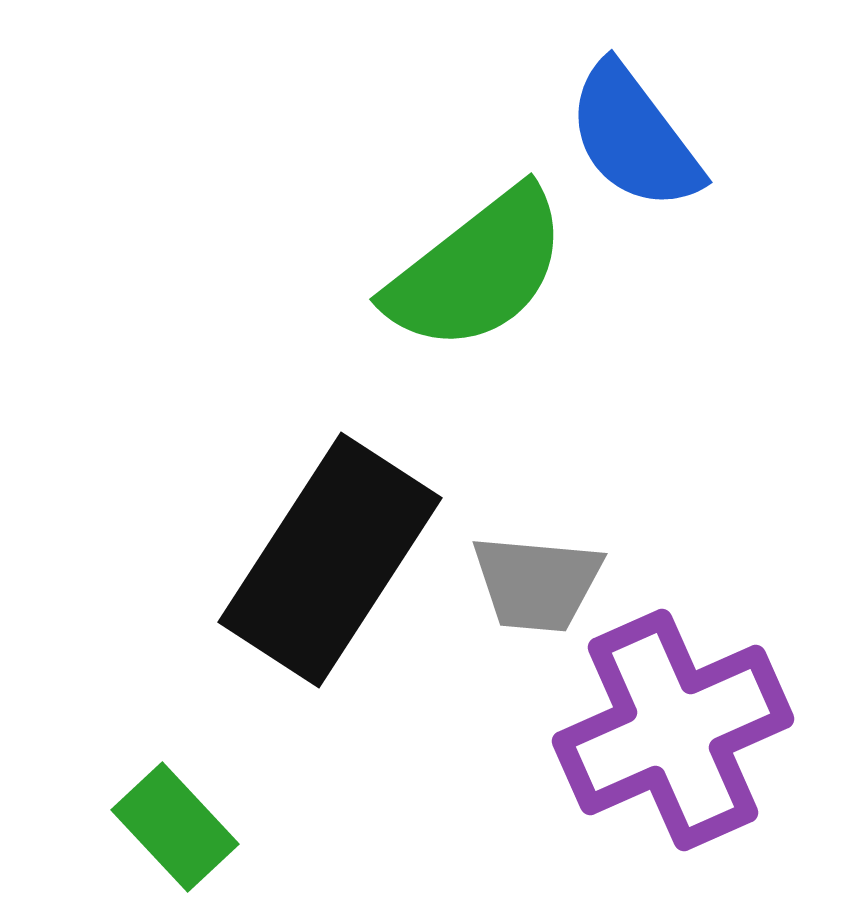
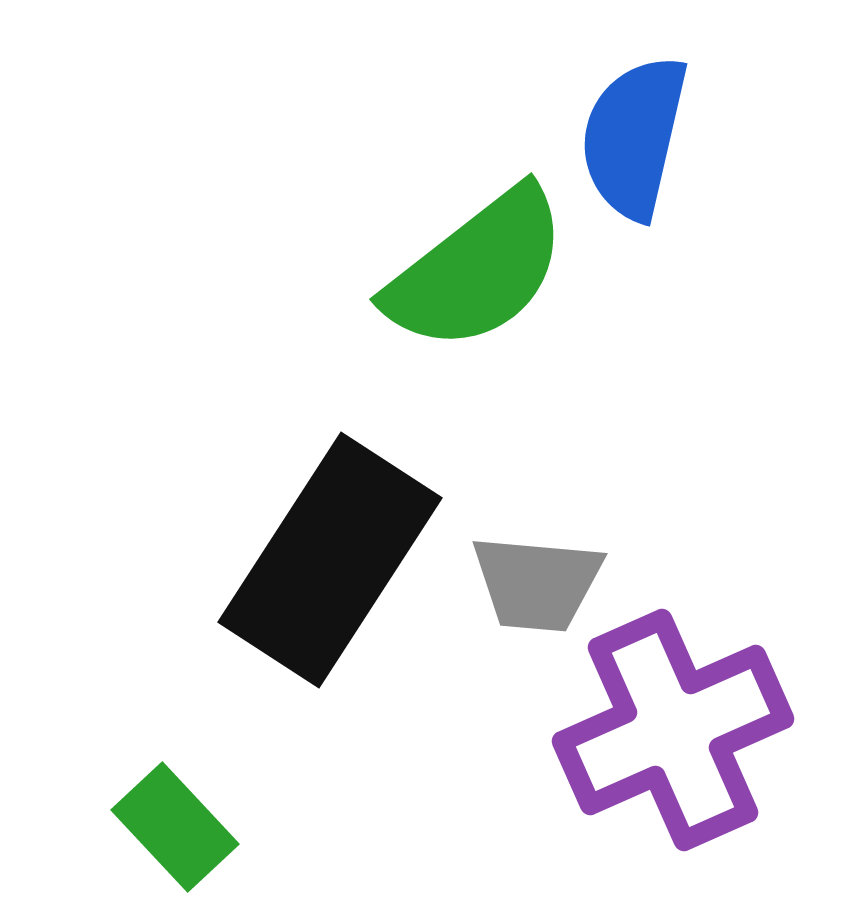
blue semicircle: rotated 50 degrees clockwise
